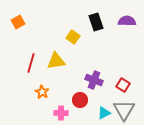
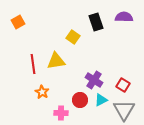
purple semicircle: moved 3 px left, 4 px up
red line: moved 2 px right, 1 px down; rotated 24 degrees counterclockwise
purple cross: rotated 12 degrees clockwise
cyan triangle: moved 3 px left, 13 px up
